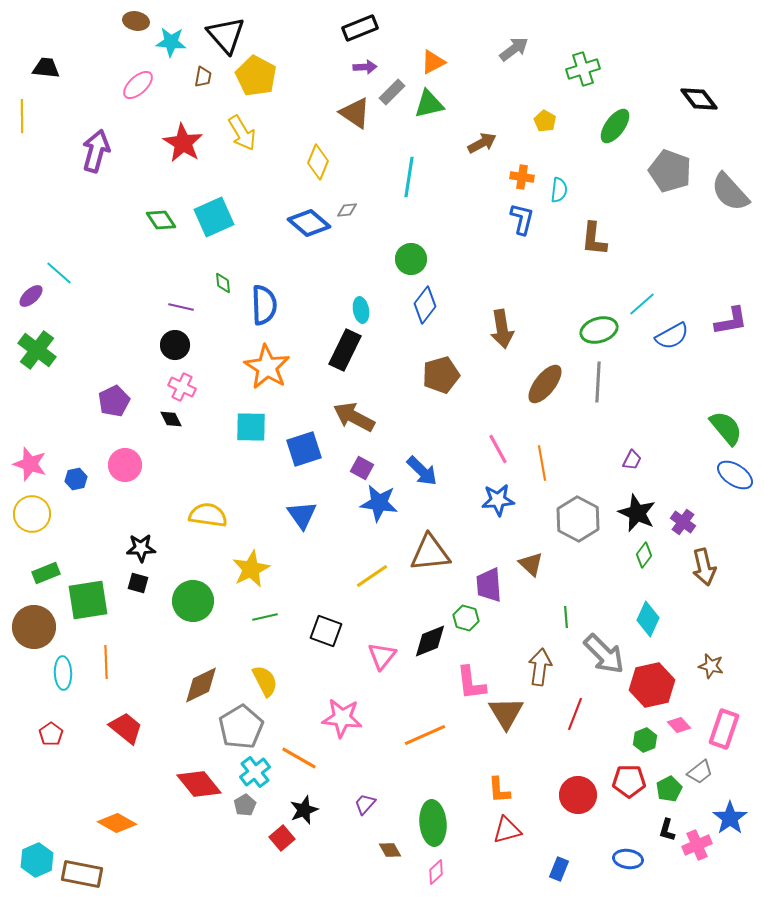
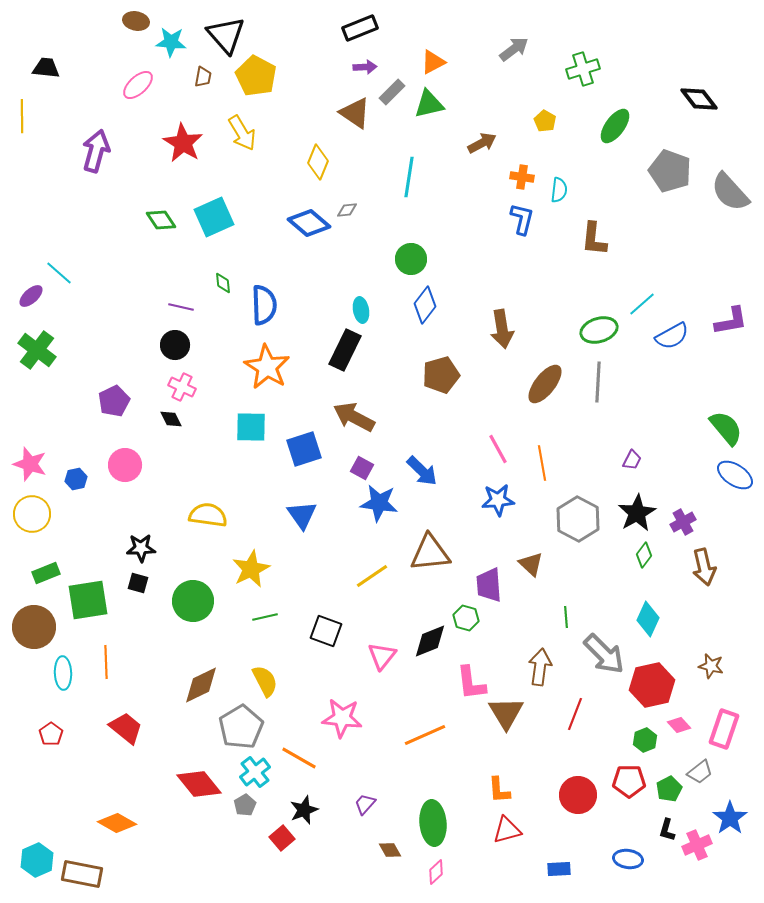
black star at (637, 513): rotated 18 degrees clockwise
purple cross at (683, 522): rotated 25 degrees clockwise
blue rectangle at (559, 869): rotated 65 degrees clockwise
